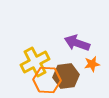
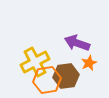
orange star: moved 3 px left, 1 px up; rotated 14 degrees counterclockwise
orange hexagon: rotated 12 degrees counterclockwise
